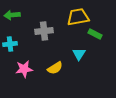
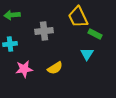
yellow trapezoid: rotated 105 degrees counterclockwise
cyan triangle: moved 8 px right
